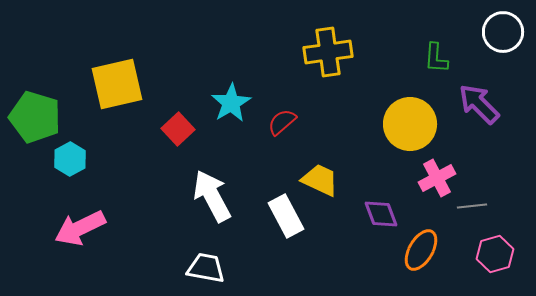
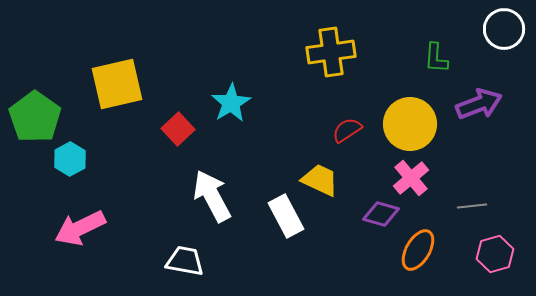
white circle: moved 1 px right, 3 px up
yellow cross: moved 3 px right
purple arrow: rotated 114 degrees clockwise
green pentagon: rotated 18 degrees clockwise
red semicircle: moved 65 px right, 8 px down; rotated 8 degrees clockwise
pink cross: moved 26 px left; rotated 12 degrees counterclockwise
purple diamond: rotated 54 degrees counterclockwise
orange ellipse: moved 3 px left
white trapezoid: moved 21 px left, 7 px up
